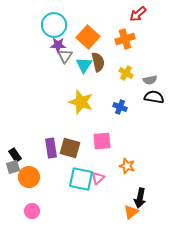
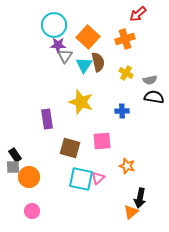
blue cross: moved 2 px right, 4 px down; rotated 24 degrees counterclockwise
purple rectangle: moved 4 px left, 29 px up
gray square: rotated 16 degrees clockwise
